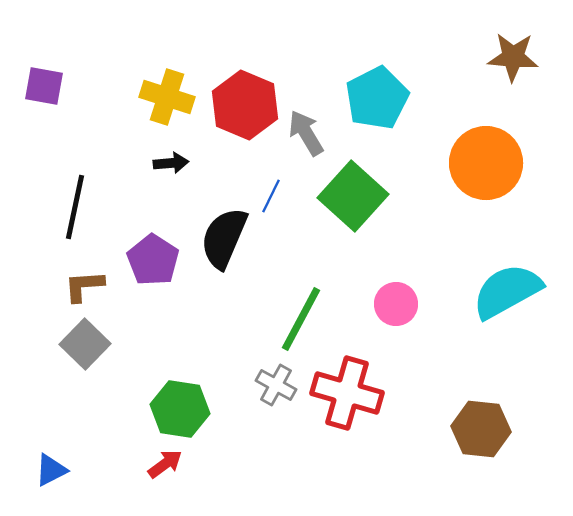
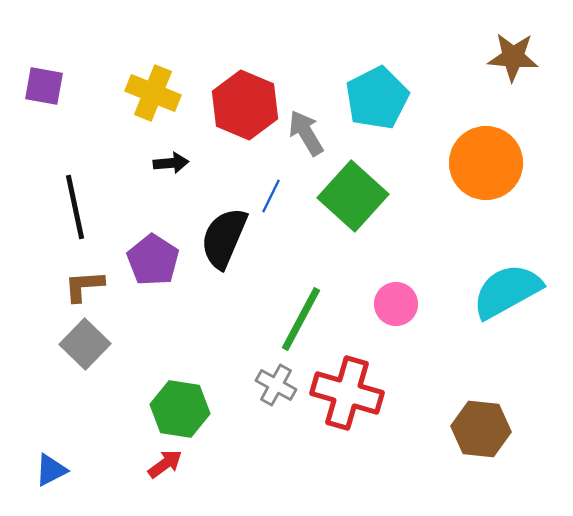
yellow cross: moved 14 px left, 4 px up; rotated 4 degrees clockwise
black line: rotated 24 degrees counterclockwise
